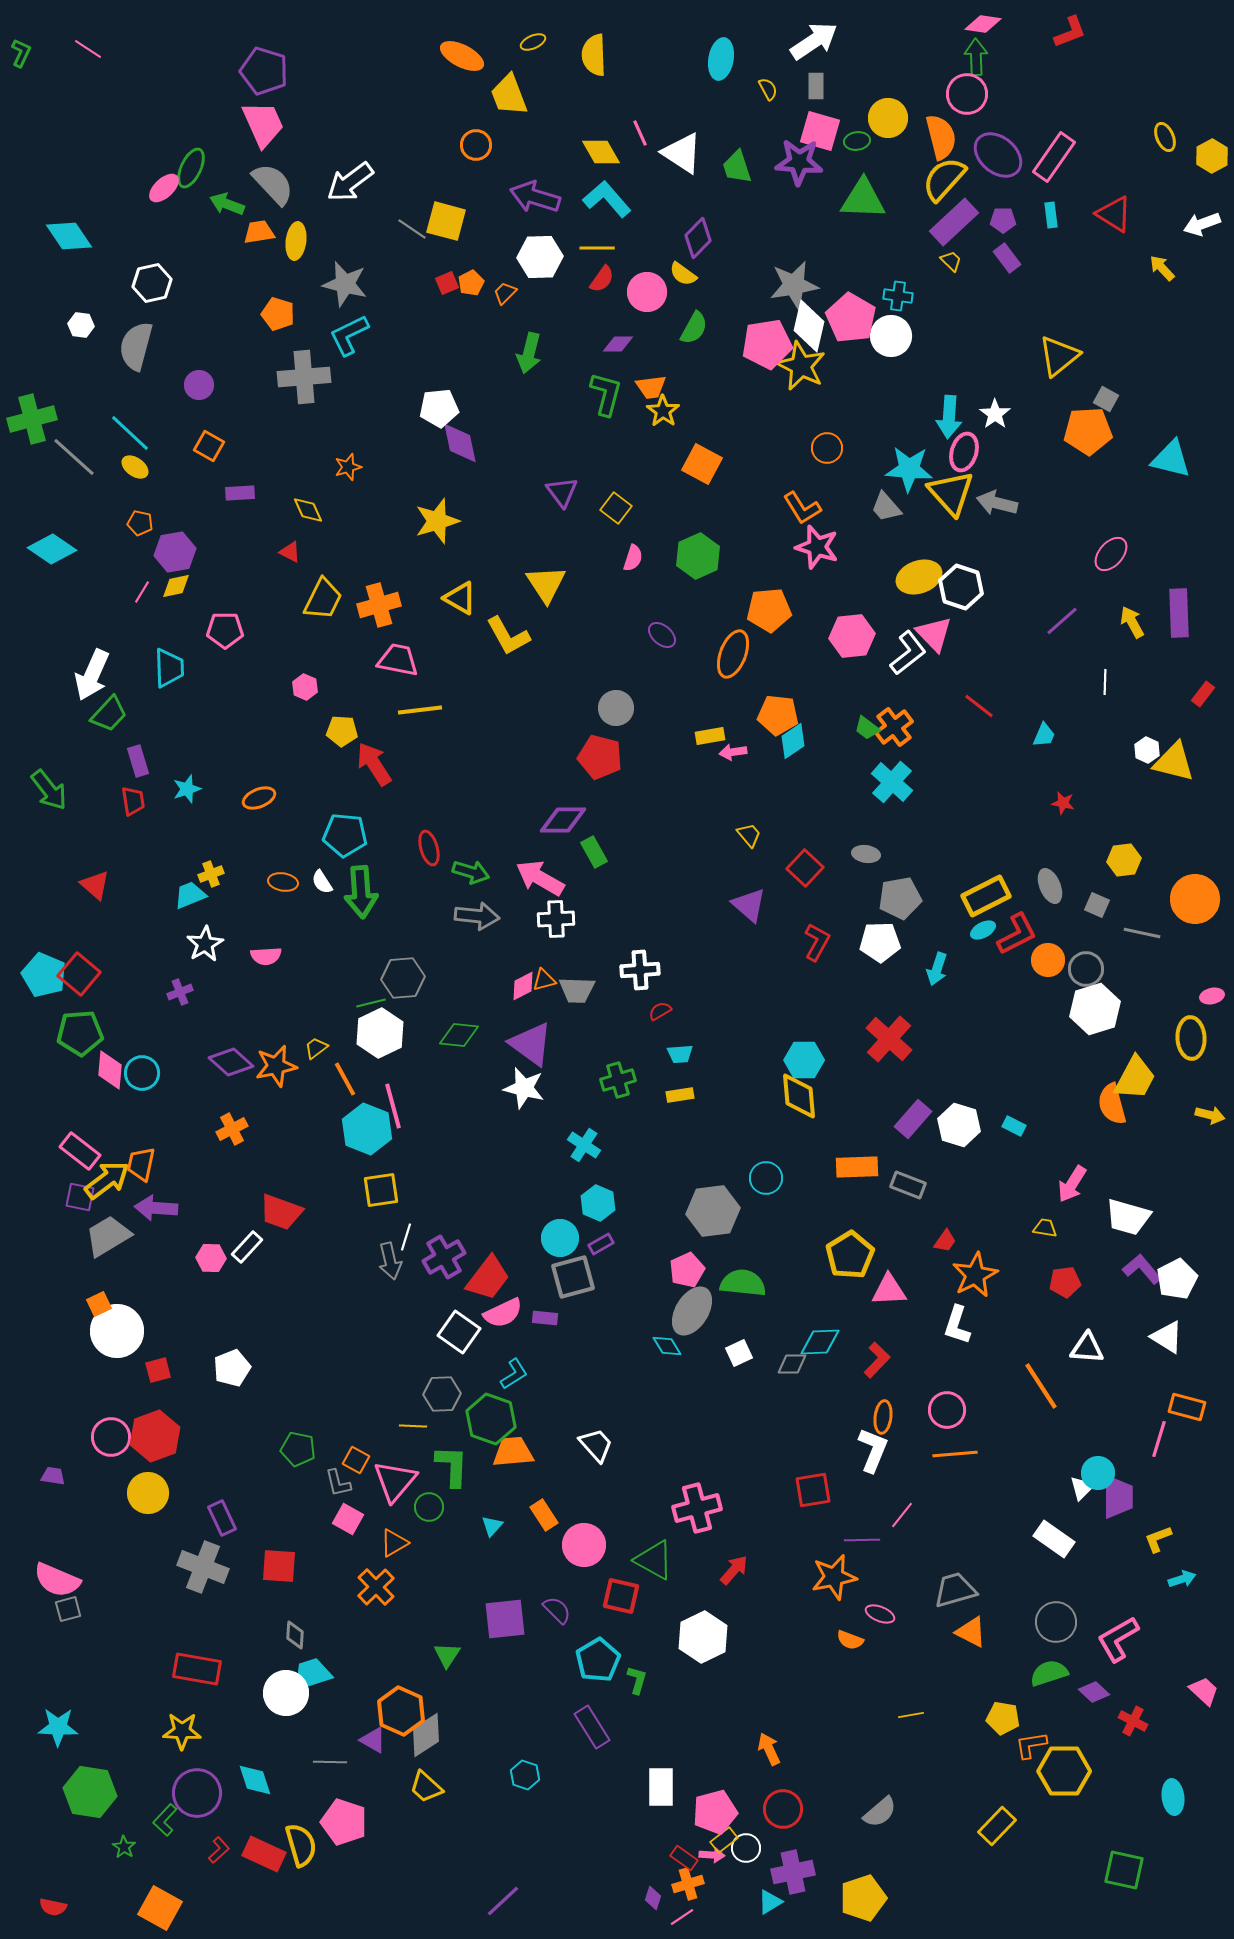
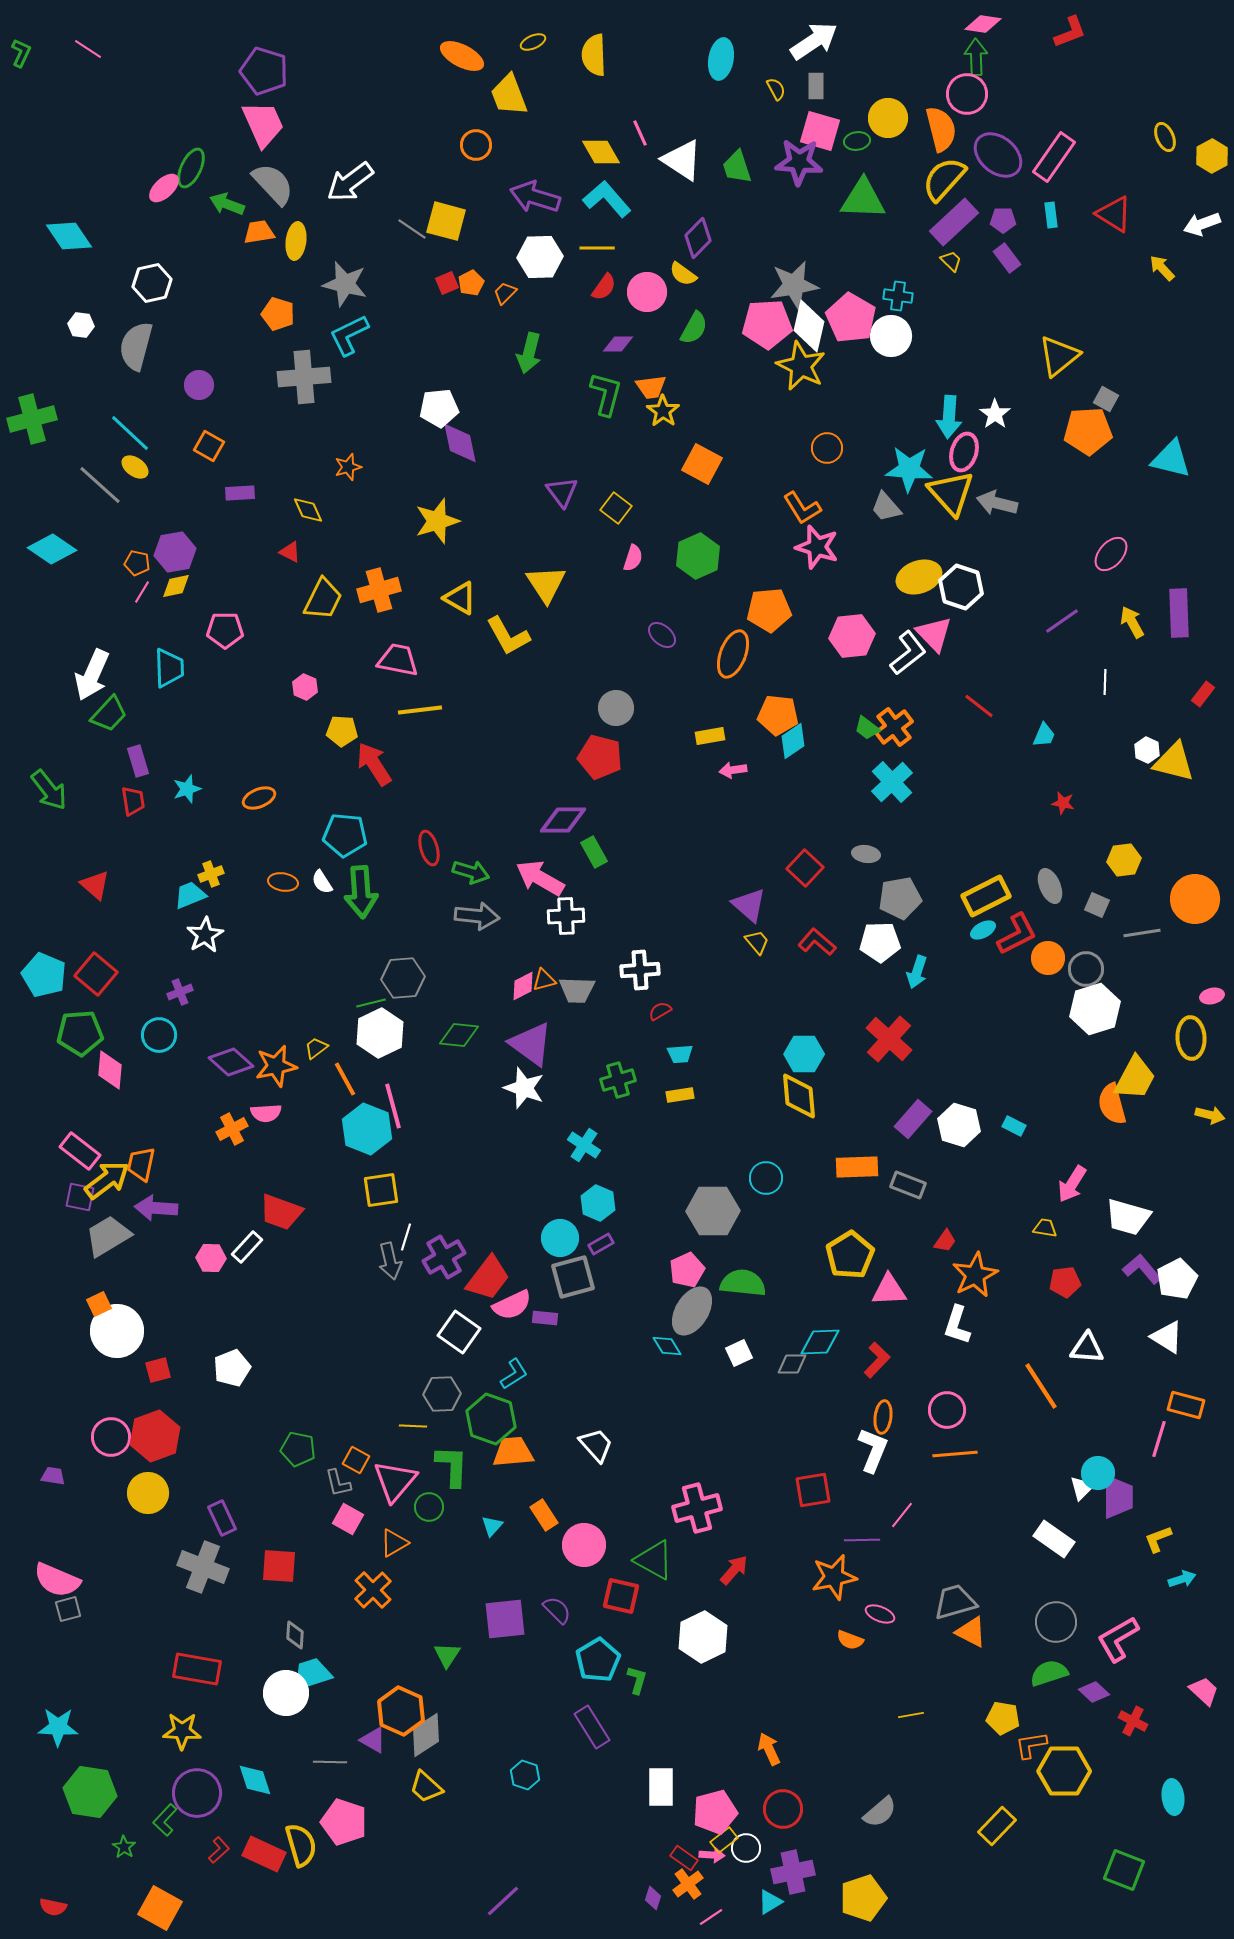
yellow semicircle at (768, 89): moved 8 px right
orange semicircle at (941, 137): moved 8 px up
white triangle at (682, 153): moved 7 px down
red semicircle at (602, 279): moved 2 px right, 8 px down
pink pentagon at (767, 344): moved 20 px up; rotated 6 degrees clockwise
gray line at (74, 457): moved 26 px right, 28 px down
orange pentagon at (140, 523): moved 3 px left, 40 px down
orange cross at (379, 605): moved 15 px up
purple line at (1062, 621): rotated 6 degrees clockwise
pink arrow at (733, 752): moved 18 px down
cyan cross at (892, 782): rotated 6 degrees clockwise
yellow trapezoid at (749, 835): moved 8 px right, 107 px down
white cross at (556, 919): moved 10 px right, 3 px up
gray line at (1142, 933): rotated 21 degrees counterclockwise
red L-shape at (817, 942): rotated 78 degrees counterclockwise
white star at (205, 944): moved 9 px up
pink semicircle at (266, 956): moved 157 px down
orange circle at (1048, 960): moved 2 px up
cyan arrow at (937, 969): moved 20 px left, 3 px down
red square at (79, 974): moved 17 px right
cyan hexagon at (804, 1060): moved 6 px up
cyan circle at (142, 1073): moved 17 px right, 38 px up
white star at (524, 1088): rotated 6 degrees clockwise
gray hexagon at (713, 1211): rotated 6 degrees clockwise
pink semicircle at (503, 1313): moved 9 px right, 8 px up
orange rectangle at (1187, 1407): moved 1 px left, 2 px up
orange cross at (376, 1587): moved 3 px left, 3 px down
gray trapezoid at (955, 1590): moved 12 px down
green square at (1124, 1870): rotated 9 degrees clockwise
orange cross at (688, 1884): rotated 20 degrees counterclockwise
pink line at (682, 1917): moved 29 px right
